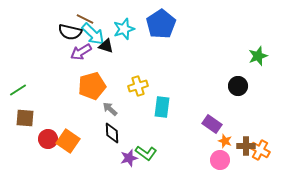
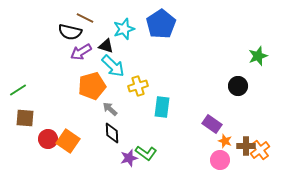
brown line: moved 1 px up
cyan arrow: moved 20 px right, 32 px down
orange cross: rotated 24 degrees clockwise
